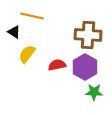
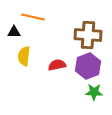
orange line: moved 1 px right, 1 px down
black triangle: rotated 32 degrees counterclockwise
yellow semicircle: moved 3 px left, 2 px down; rotated 30 degrees counterclockwise
purple hexagon: moved 3 px right, 1 px up; rotated 10 degrees clockwise
